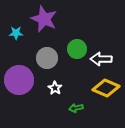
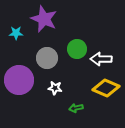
white star: rotated 24 degrees counterclockwise
